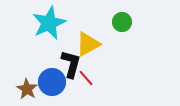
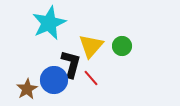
green circle: moved 24 px down
yellow triangle: moved 3 px right, 2 px down; rotated 20 degrees counterclockwise
red line: moved 5 px right
blue circle: moved 2 px right, 2 px up
brown star: rotated 10 degrees clockwise
